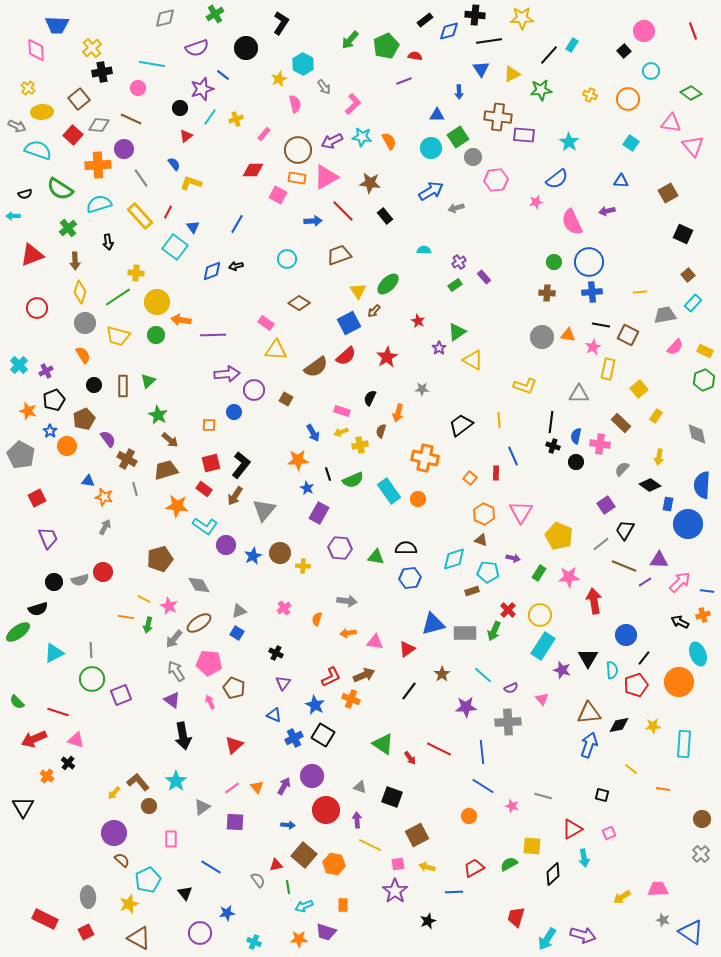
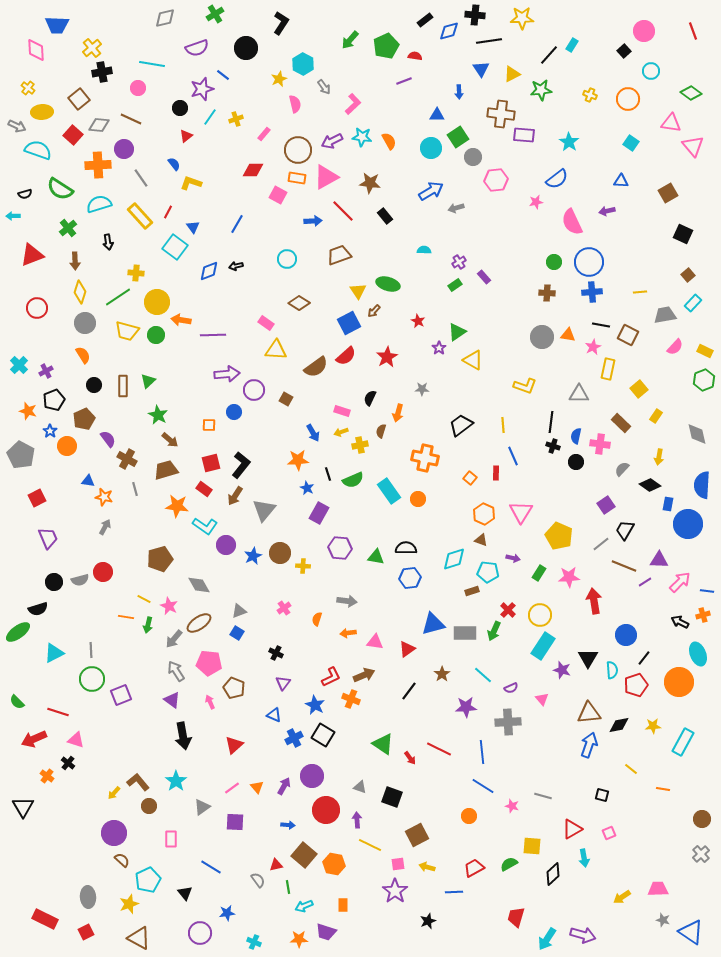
brown cross at (498, 117): moved 3 px right, 3 px up
blue diamond at (212, 271): moved 3 px left
green ellipse at (388, 284): rotated 60 degrees clockwise
yellow trapezoid at (118, 336): moved 9 px right, 5 px up
yellow line at (499, 420): moved 4 px right, 5 px down
cyan rectangle at (684, 744): moved 1 px left, 2 px up; rotated 24 degrees clockwise
